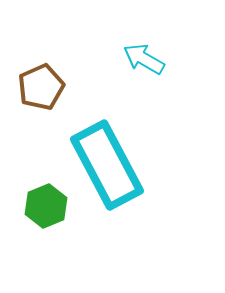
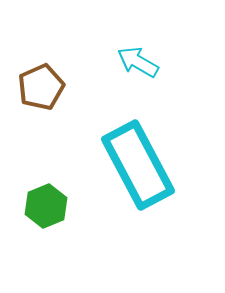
cyan arrow: moved 6 px left, 3 px down
cyan rectangle: moved 31 px right
